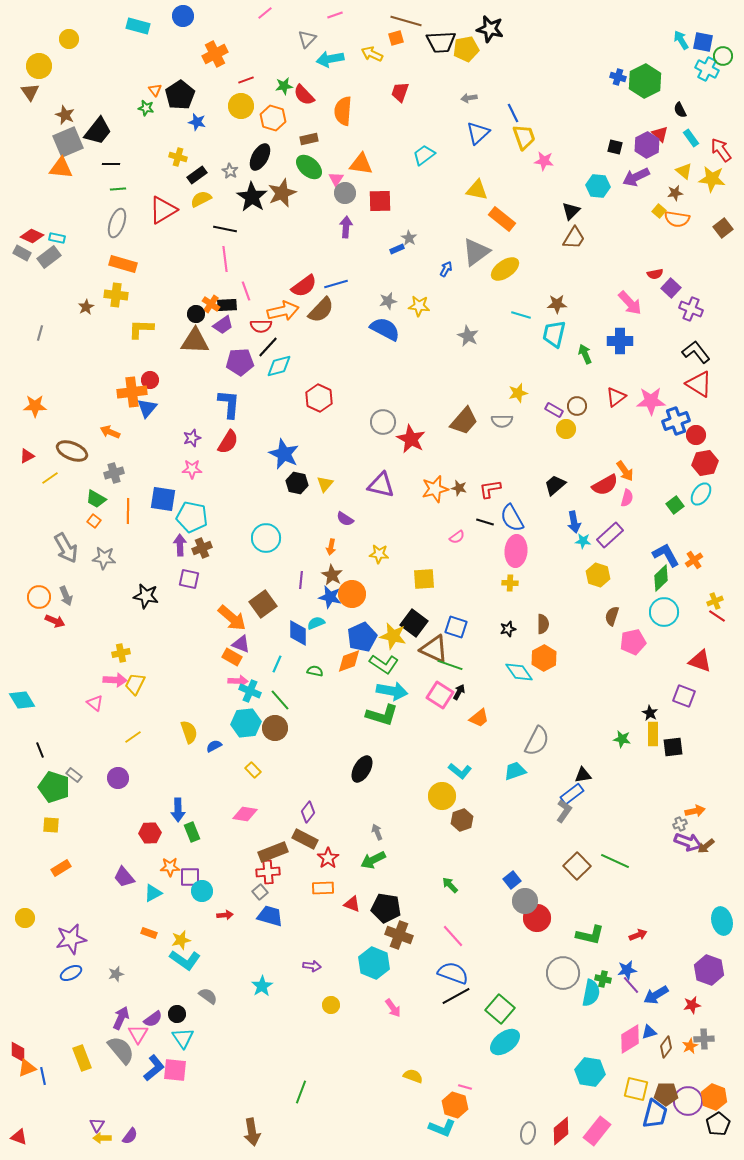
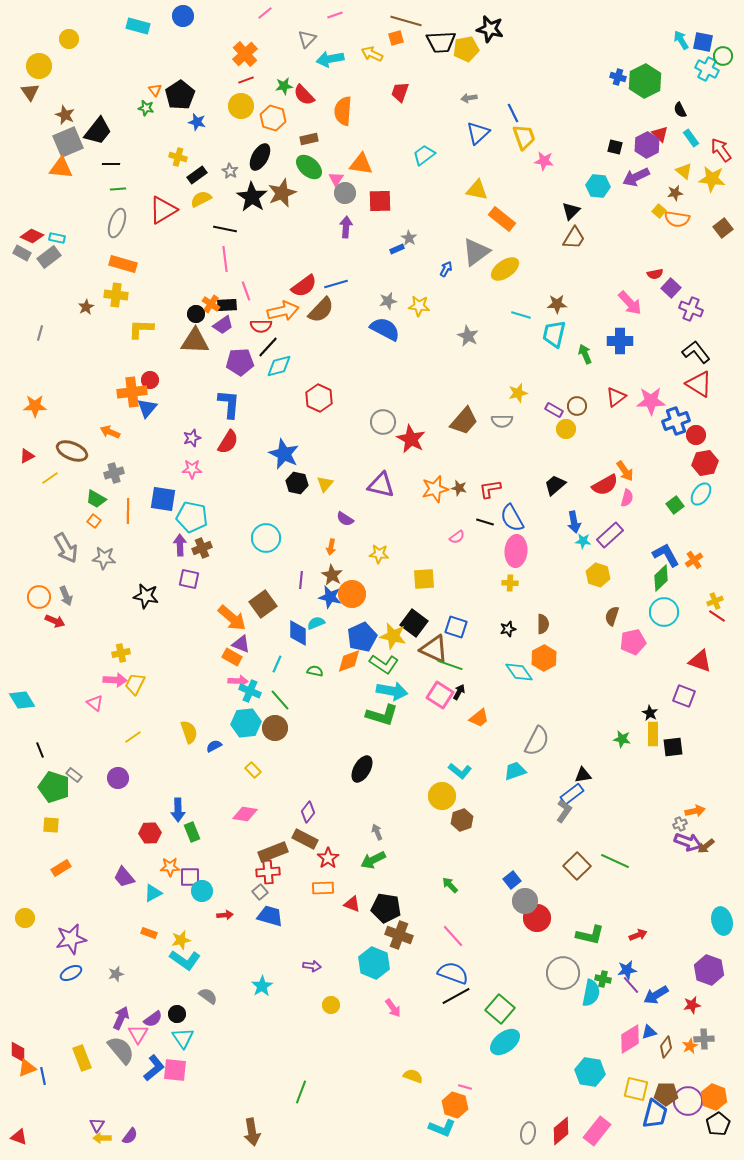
orange cross at (215, 54): moved 30 px right; rotated 15 degrees counterclockwise
